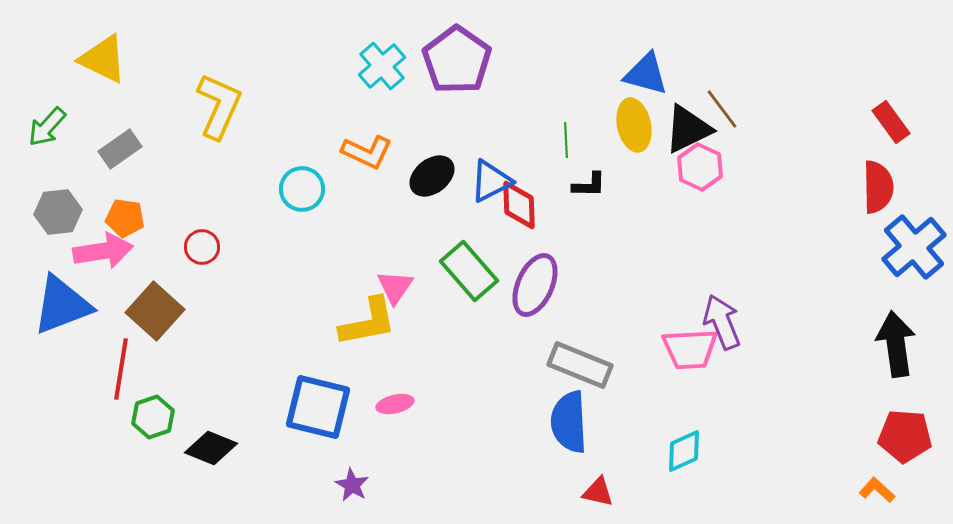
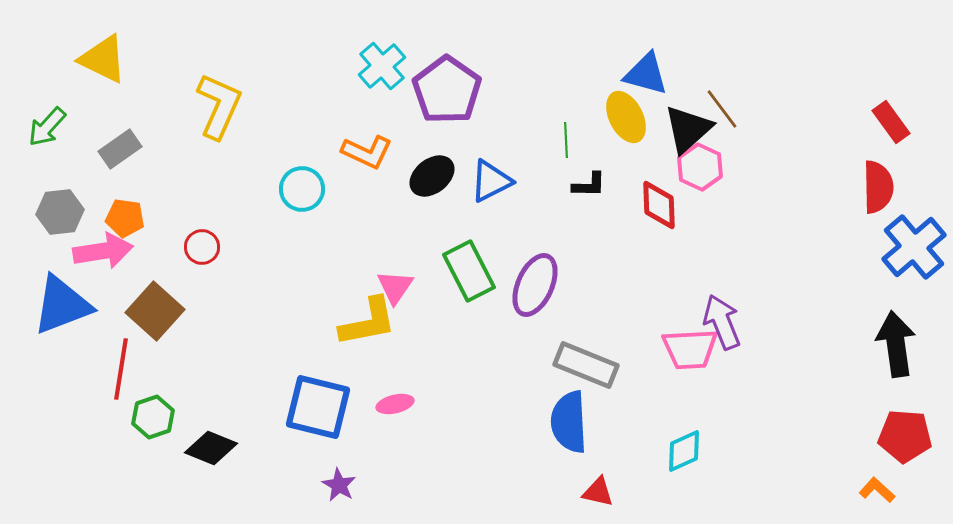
purple pentagon at (457, 60): moved 10 px left, 30 px down
yellow ellipse at (634, 125): moved 8 px left, 8 px up; rotated 15 degrees counterclockwise
black triangle at (688, 129): rotated 16 degrees counterclockwise
red diamond at (519, 205): moved 140 px right
gray hexagon at (58, 212): moved 2 px right
green rectangle at (469, 271): rotated 14 degrees clockwise
gray rectangle at (580, 365): moved 6 px right
purple star at (352, 485): moved 13 px left
